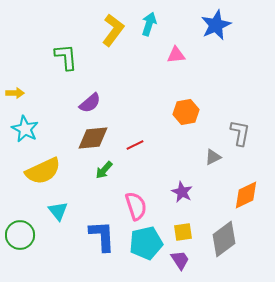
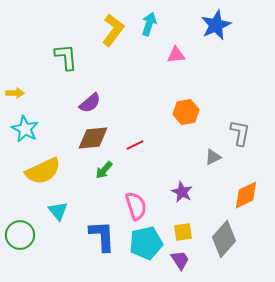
gray diamond: rotated 12 degrees counterclockwise
